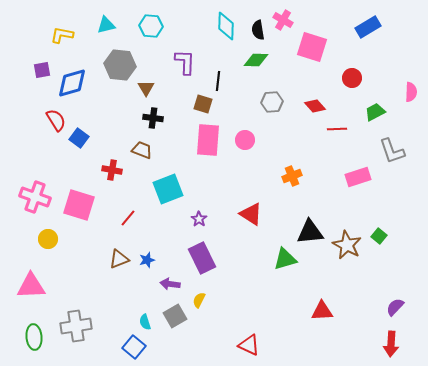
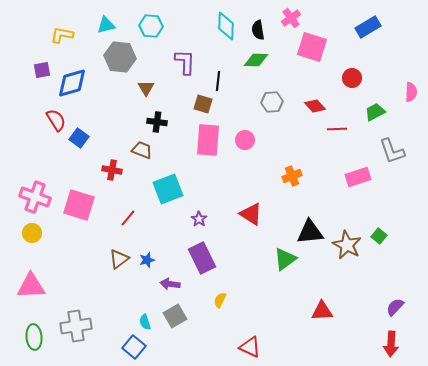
pink cross at (283, 20): moved 8 px right, 2 px up; rotated 24 degrees clockwise
gray hexagon at (120, 65): moved 8 px up
black cross at (153, 118): moved 4 px right, 4 px down
yellow circle at (48, 239): moved 16 px left, 6 px up
brown triangle at (119, 259): rotated 15 degrees counterclockwise
green triangle at (285, 259): rotated 20 degrees counterclockwise
yellow semicircle at (199, 300): moved 21 px right
red triangle at (249, 345): moved 1 px right, 2 px down
